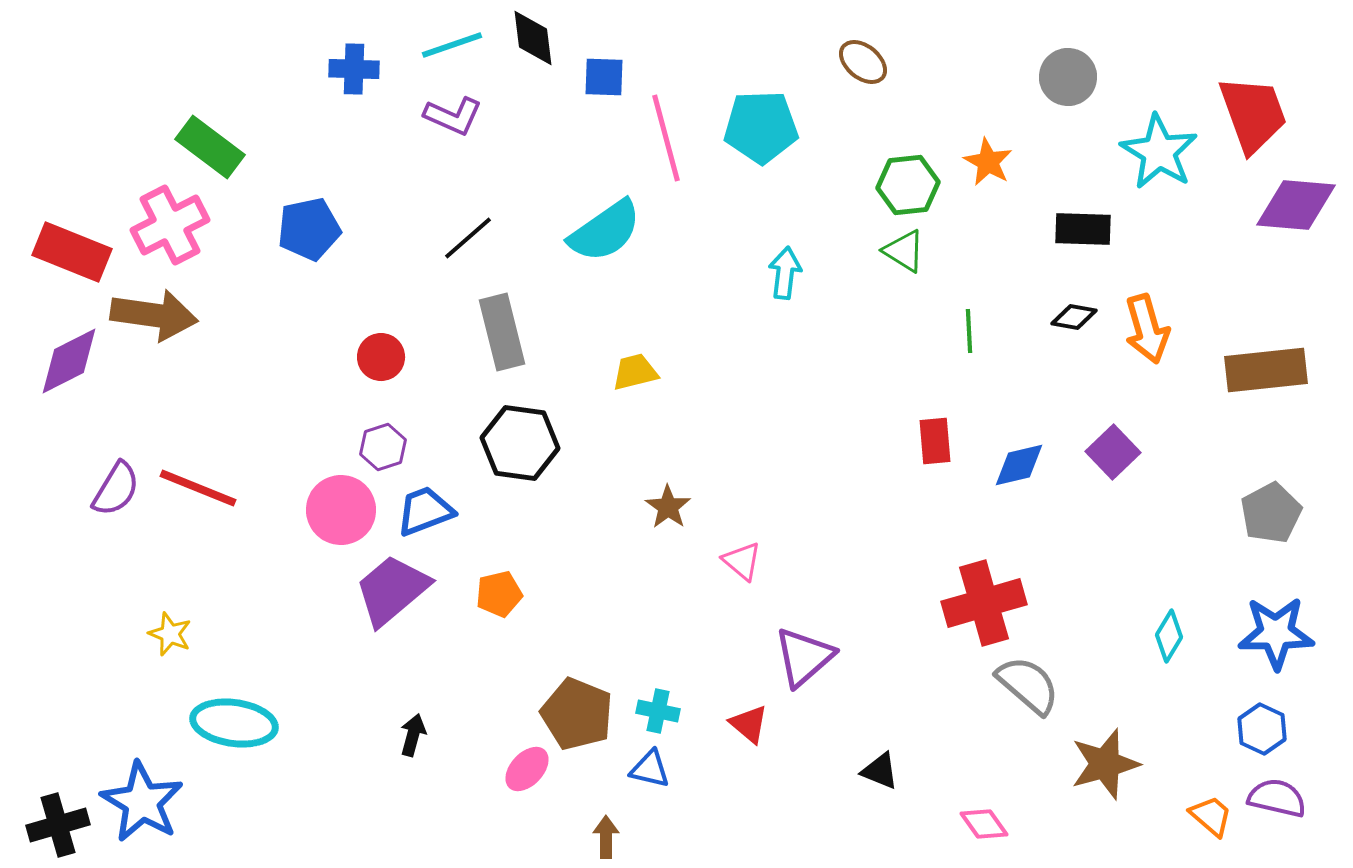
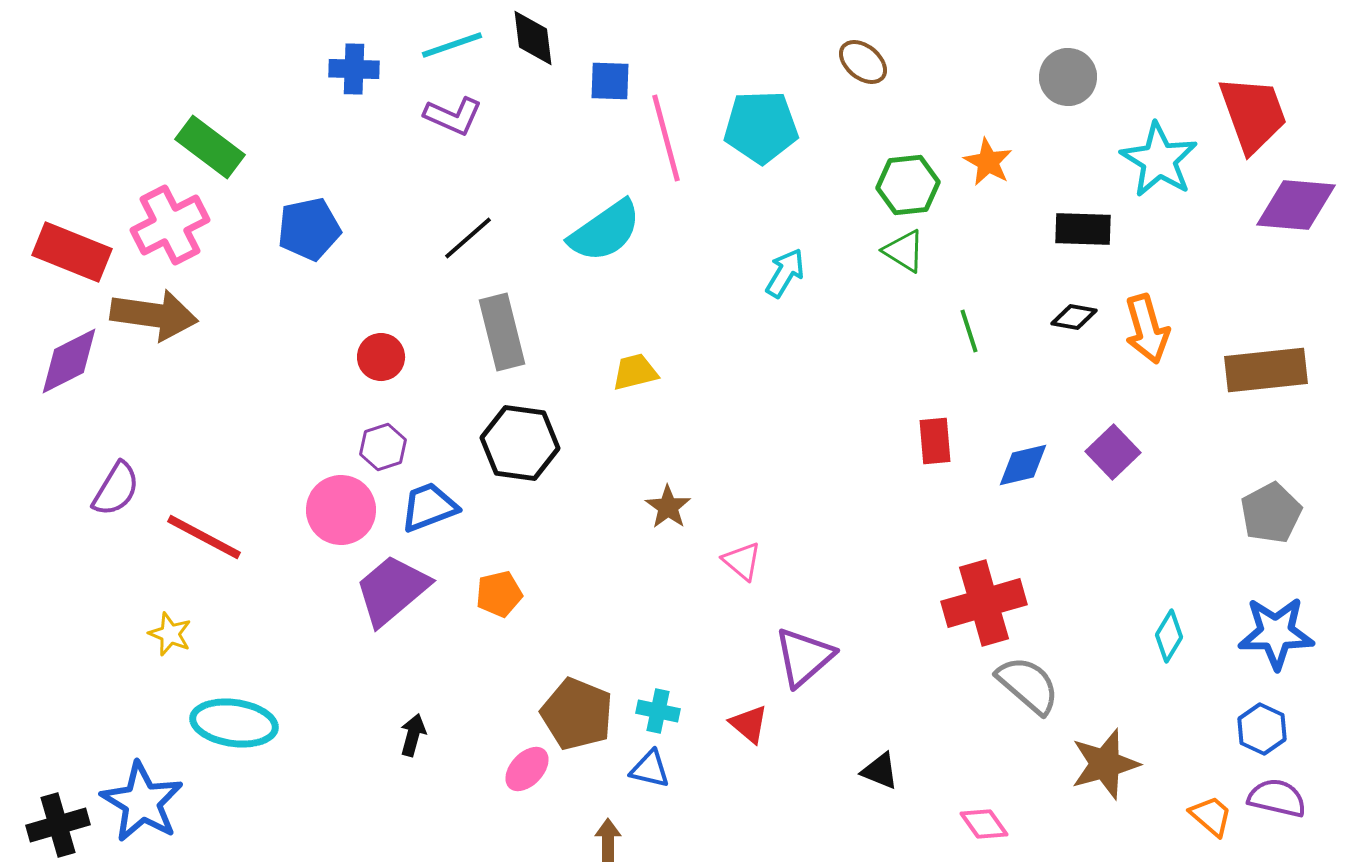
blue square at (604, 77): moved 6 px right, 4 px down
cyan star at (1159, 152): moved 8 px down
cyan arrow at (785, 273): rotated 24 degrees clockwise
green line at (969, 331): rotated 15 degrees counterclockwise
blue diamond at (1019, 465): moved 4 px right
red line at (198, 488): moved 6 px right, 49 px down; rotated 6 degrees clockwise
blue trapezoid at (425, 511): moved 4 px right, 4 px up
brown arrow at (606, 837): moved 2 px right, 3 px down
